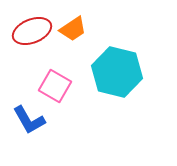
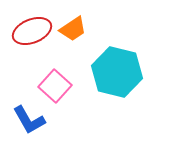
pink square: rotated 12 degrees clockwise
